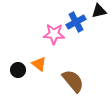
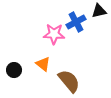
orange triangle: moved 4 px right
black circle: moved 4 px left
brown semicircle: moved 4 px left
